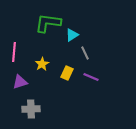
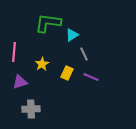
gray line: moved 1 px left, 1 px down
